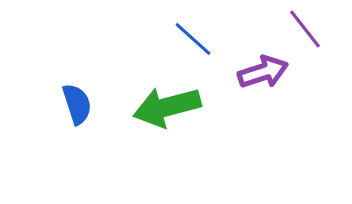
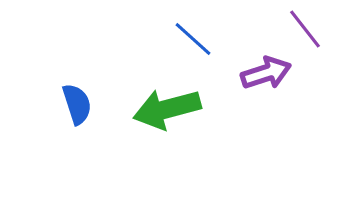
purple arrow: moved 3 px right, 1 px down
green arrow: moved 2 px down
